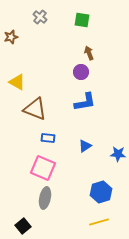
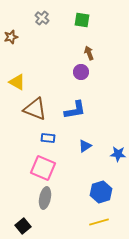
gray cross: moved 2 px right, 1 px down
blue L-shape: moved 10 px left, 8 px down
